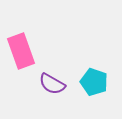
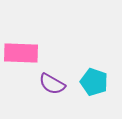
pink rectangle: moved 2 px down; rotated 68 degrees counterclockwise
